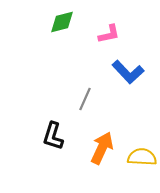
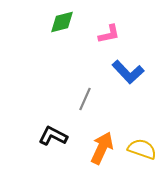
black L-shape: rotated 100 degrees clockwise
yellow semicircle: moved 8 px up; rotated 16 degrees clockwise
